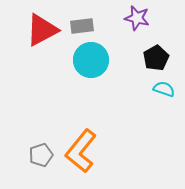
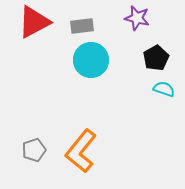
red triangle: moved 8 px left, 8 px up
gray pentagon: moved 7 px left, 5 px up
